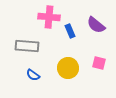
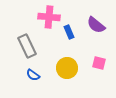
blue rectangle: moved 1 px left, 1 px down
gray rectangle: rotated 60 degrees clockwise
yellow circle: moved 1 px left
